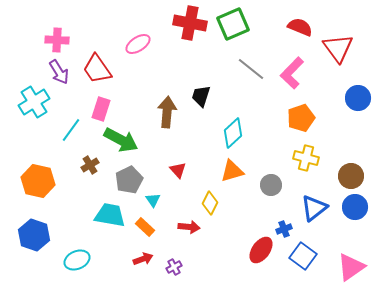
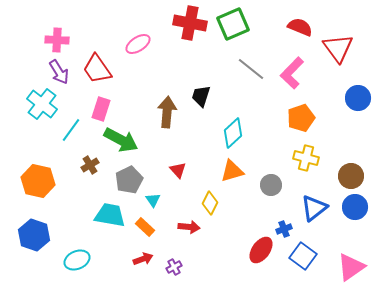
cyan cross at (34, 102): moved 8 px right, 2 px down; rotated 20 degrees counterclockwise
